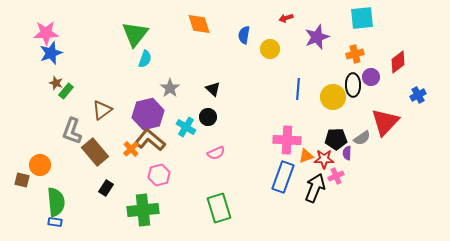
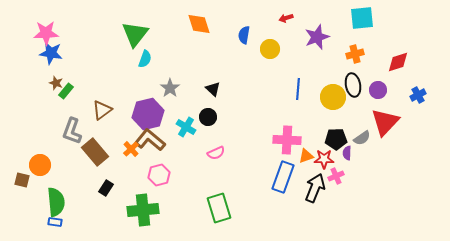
blue star at (51, 53): rotated 30 degrees clockwise
red diamond at (398, 62): rotated 20 degrees clockwise
purple circle at (371, 77): moved 7 px right, 13 px down
black ellipse at (353, 85): rotated 10 degrees counterclockwise
